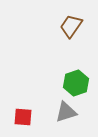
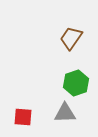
brown trapezoid: moved 12 px down
gray triangle: moved 1 px left, 1 px down; rotated 15 degrees clockwise
